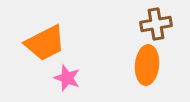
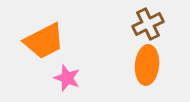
brown cross: moved 8 px left; rotated 16 degrees counterclockwise
orange trapezoid: moved 1 px left, 2 px up
